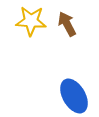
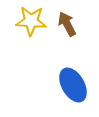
blue ellipse: moved 1 px left, 11 px up
